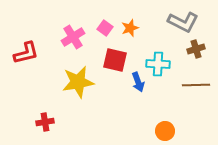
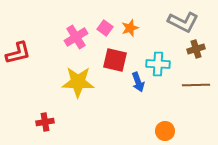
pink cross: moved 3 px right
red L-shape: moved 8 px left
yellow star: rotated 12 degrees clockwise
